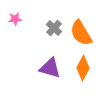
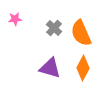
orange semicircle: rotated 8 degrees clockwise
